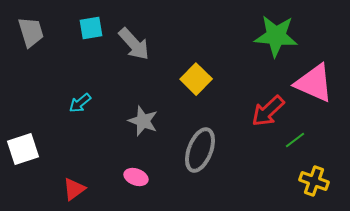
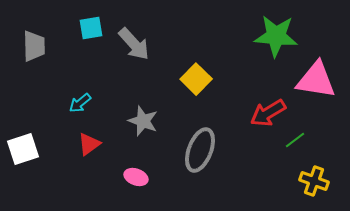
gray trapezoid: moved 3 px right, 14 px down; rotated 16 degrees clockwise
pink triangle: moved 2 px right, 3 px up; rotated 15 degrees counterclockwise
red arrow: moved 2 px down; rotated 12 degrees clockwise
red triangle: moved 15 px right, 45 px up
